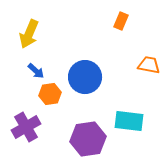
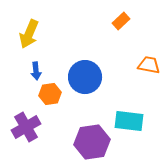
orange rectangle: rotated 24 degrees clockwise
blue arrow: rotated 42 degrees clockwise
purple hexagon: moved 4 px right, 3 px down
